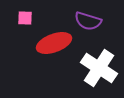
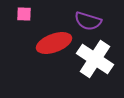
pink square: moved 1 px left, 4 px up
white cross: moved 4 px left, 9 px up
